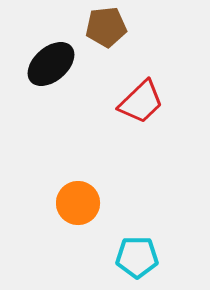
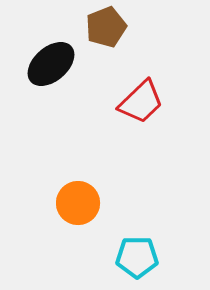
brown pentagon: rotated 15 degrees counterclockwise
